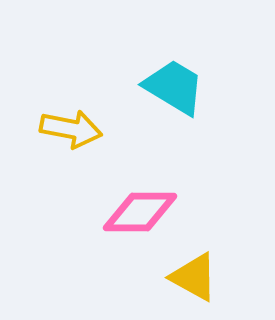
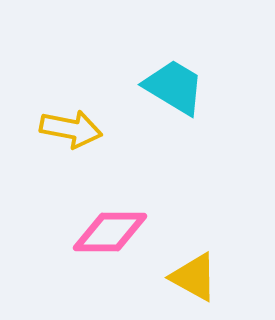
pink diamond: moved 30 px left, 20 px down
